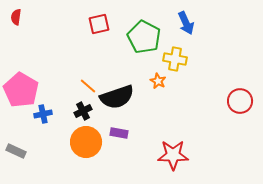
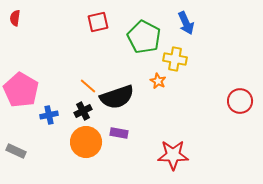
red semicircle: moved 1 px left, 1 px down
red square: moved 1 px left, 2 px up
blue cross: moved 6 px right, 1 px down
